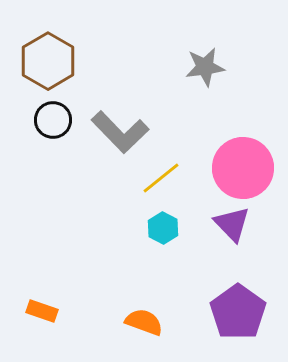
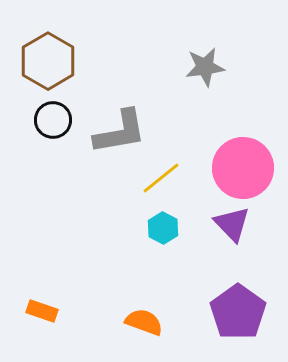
gray L-shape: rotated 56 degrees counterclockwise
